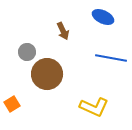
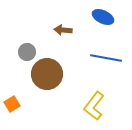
brown arrow: moved 1 px up; rotated 120 degrees clockwise
blue line: moved 5 px left
yellow L-shape: moved 1 px up; rotated 104 degrees clockwise
